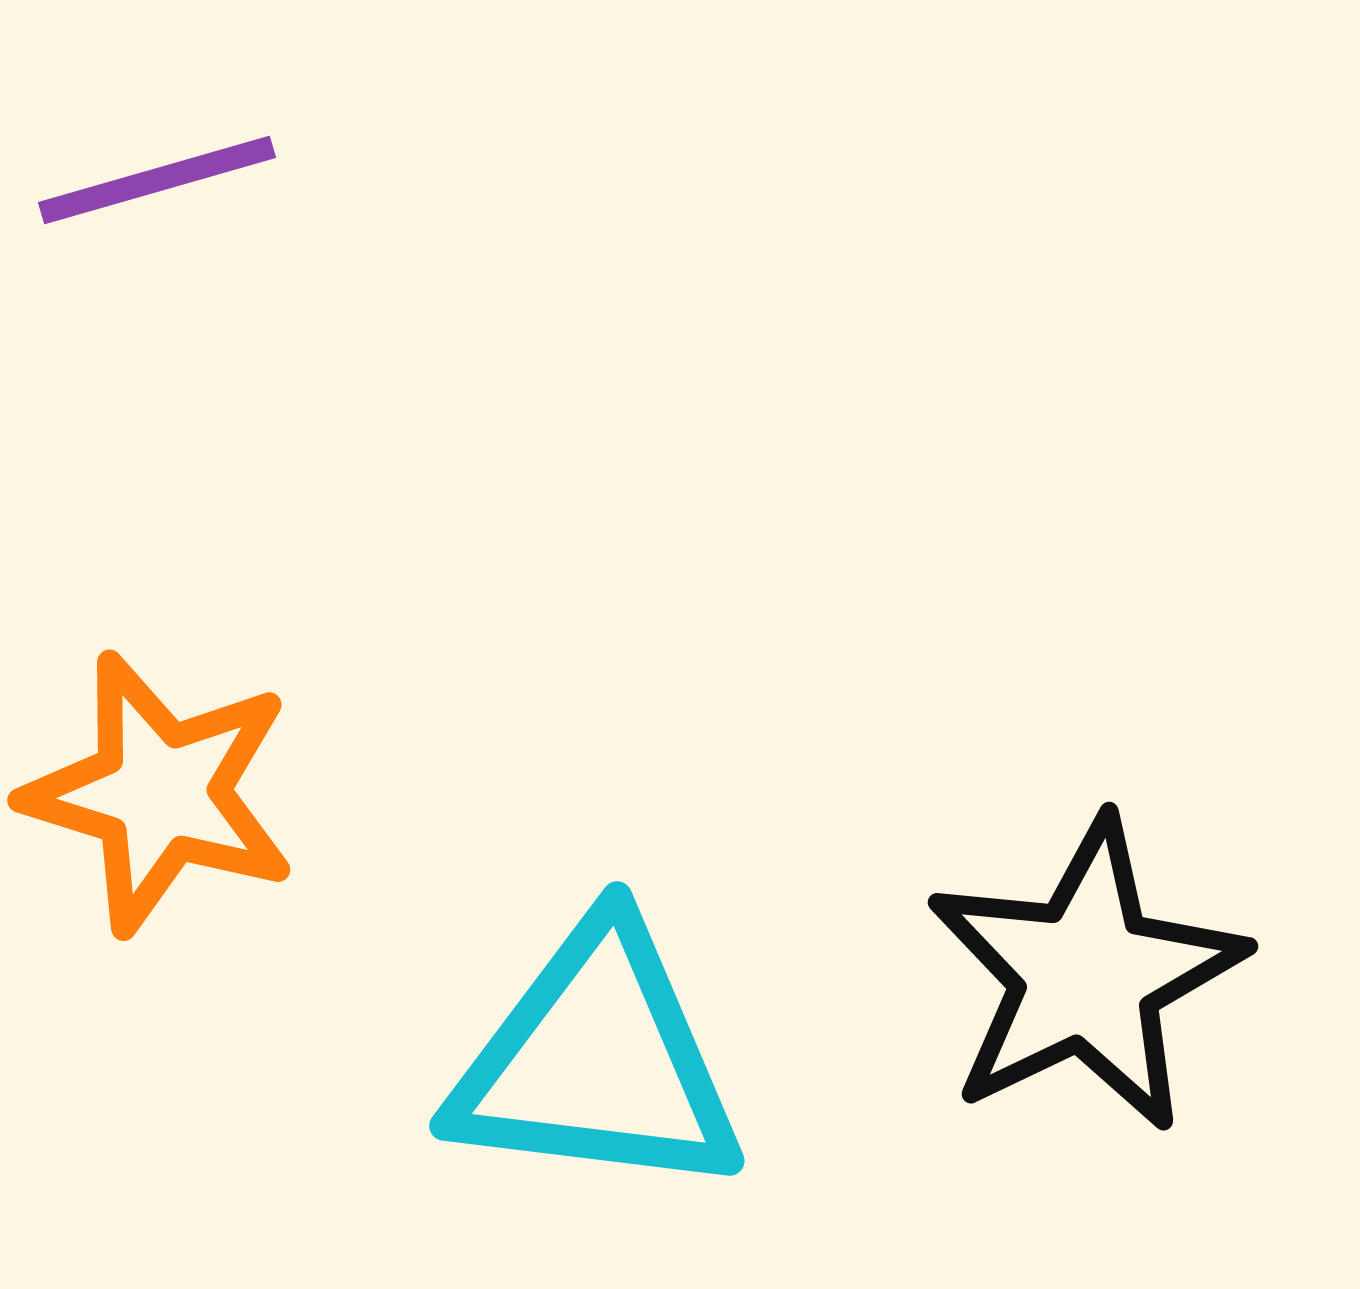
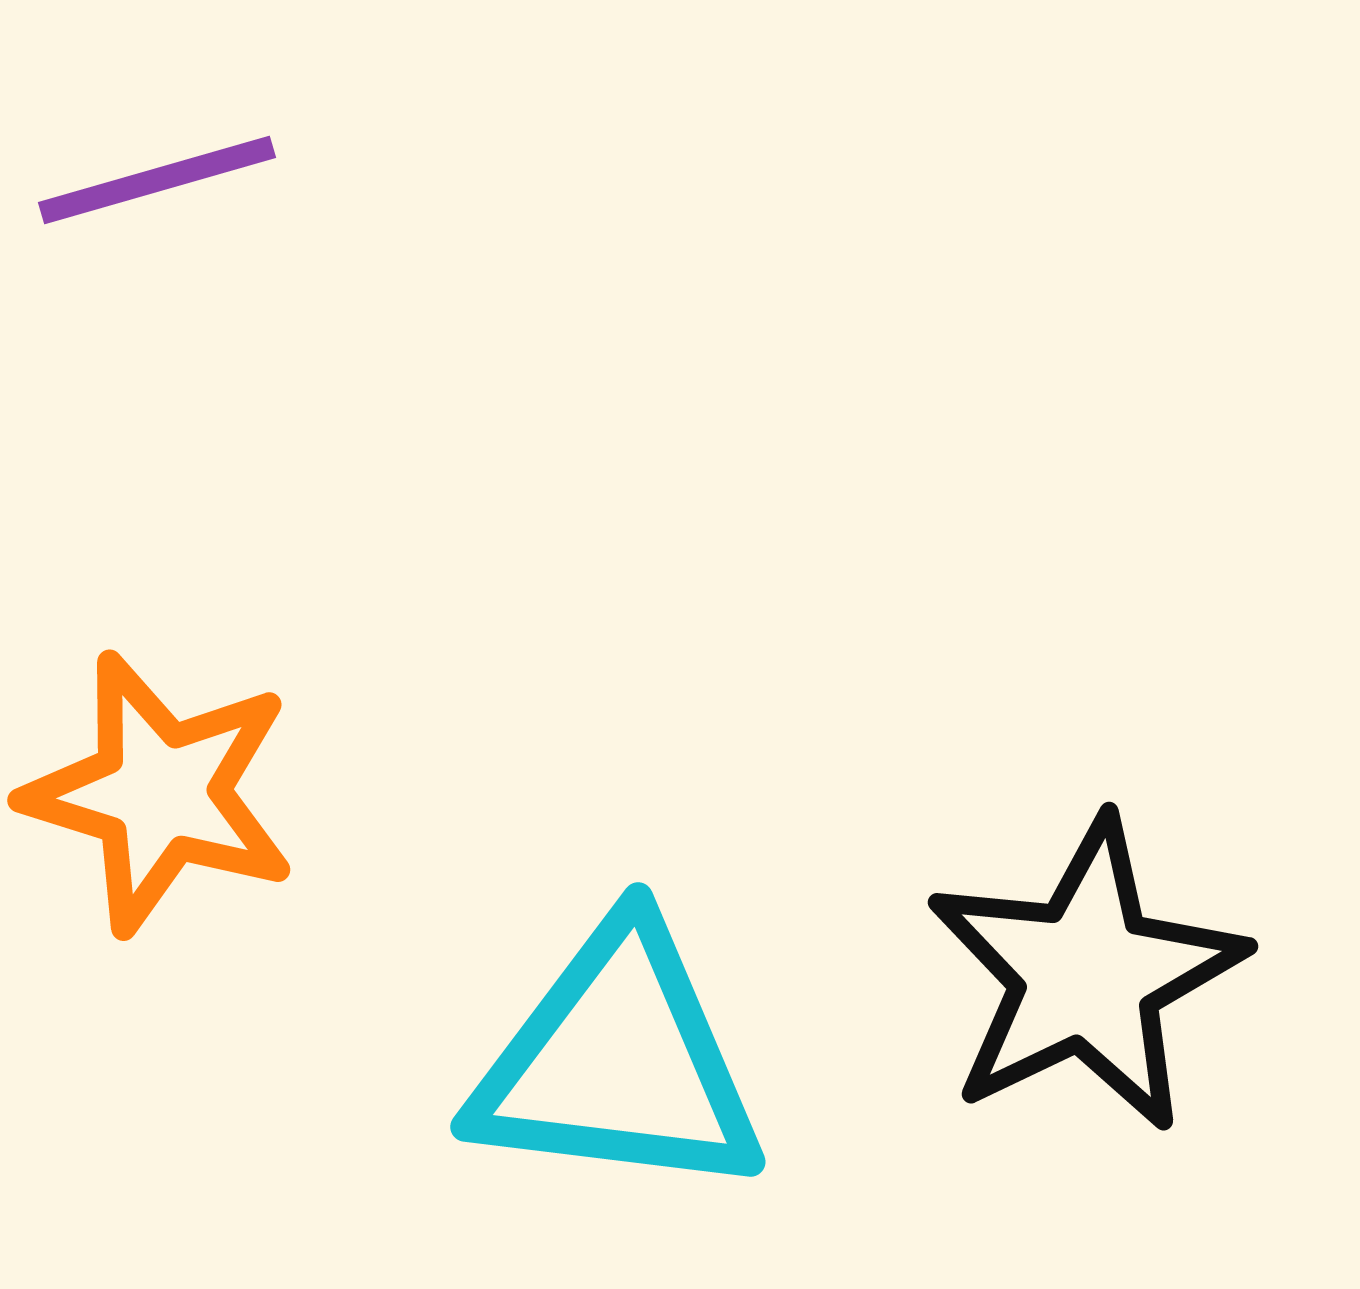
cyan triangle: moved 21 px right, 1 px down
